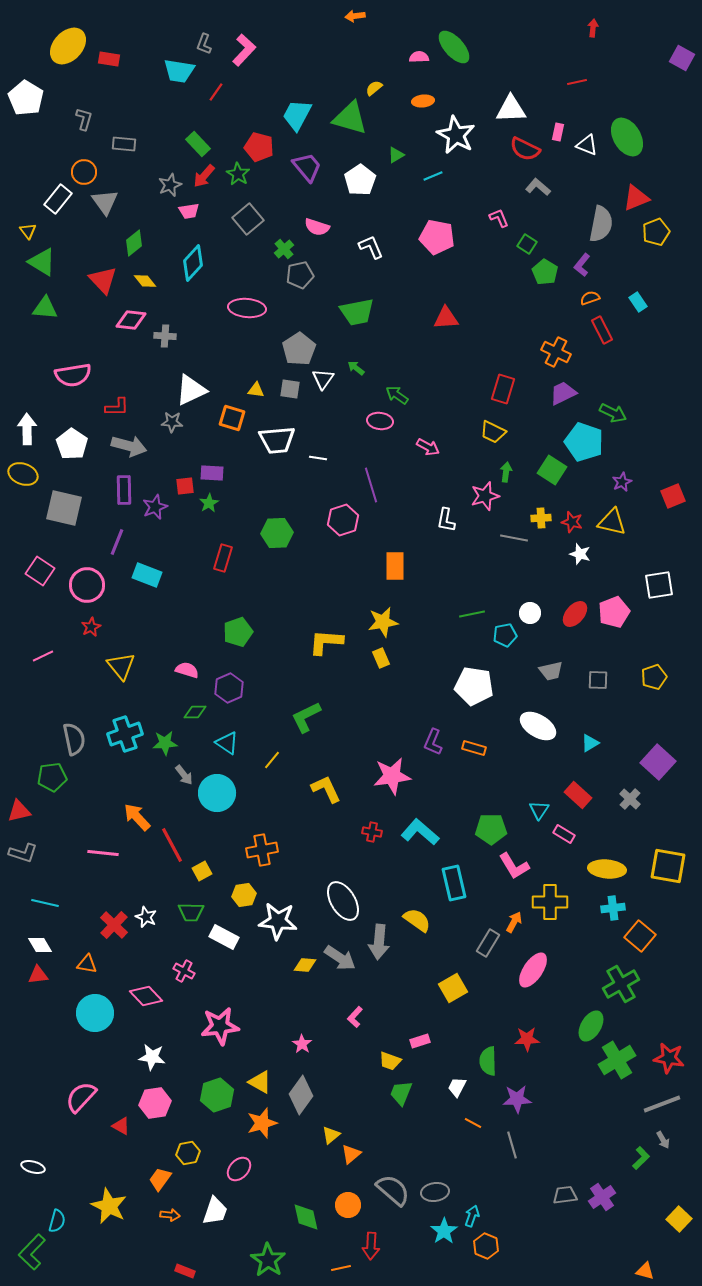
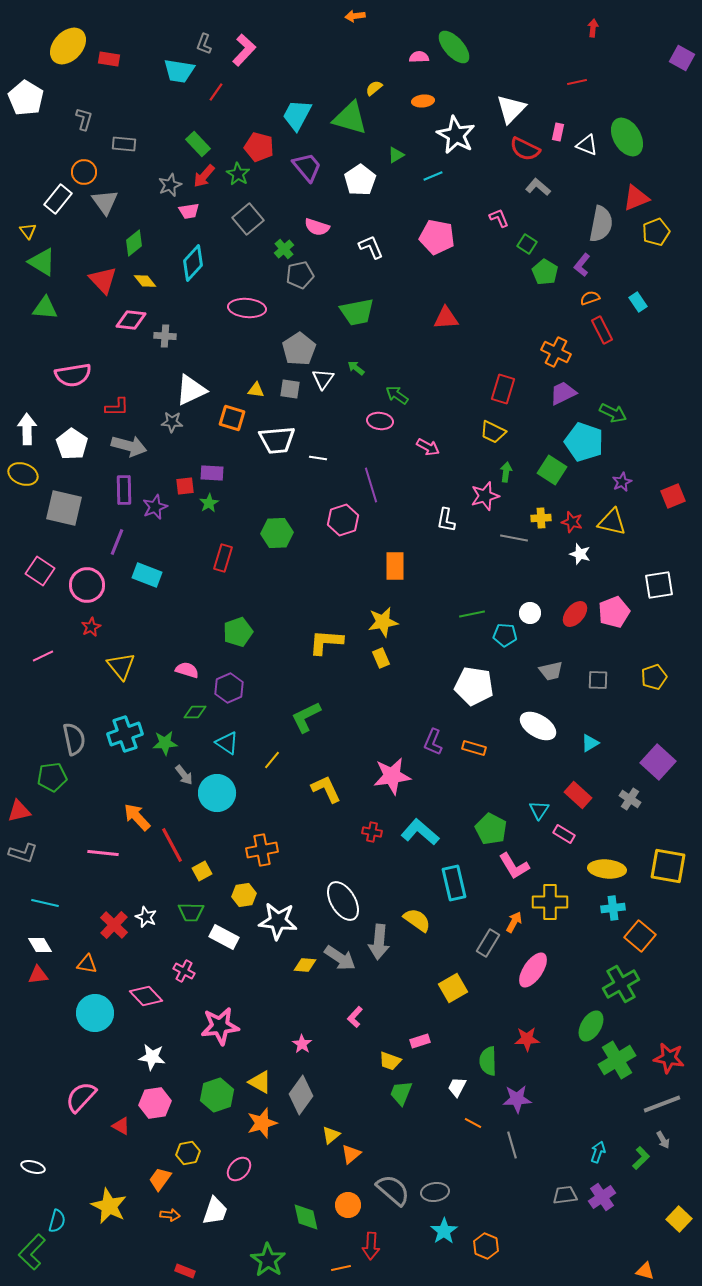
white triangle at (511, 109): rotated 44 degrees counterclockwise
cyan pentagon at (505, 635): rotated 15 degrees clockwise
gray cross at (630, 799): rotated 10 degrees counterclockwise
green pentagon at (491, 829): rotated 28 degrees clockwise
cyan arrow at (472, 1216): moved 126 px right, 64 px up
